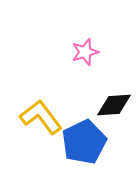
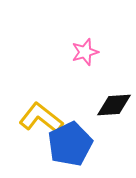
yellow L-shape: moved 1 px down; rotated 15 degrees counterclockwise
blue pentagon: moved 14 px left, 2 px down
